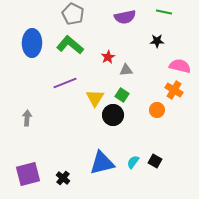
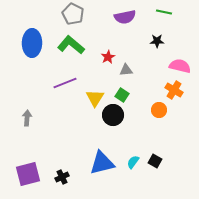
green L-shape: moved 1 px right
orange circle: moved 2 px right
black cross: moved 1 px left, 1 px up; rotated 24 degrees clockwise
